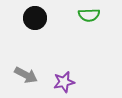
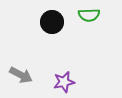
black circle: moved 17 px right, 4 px down
gray arrow: moved 5 px left
